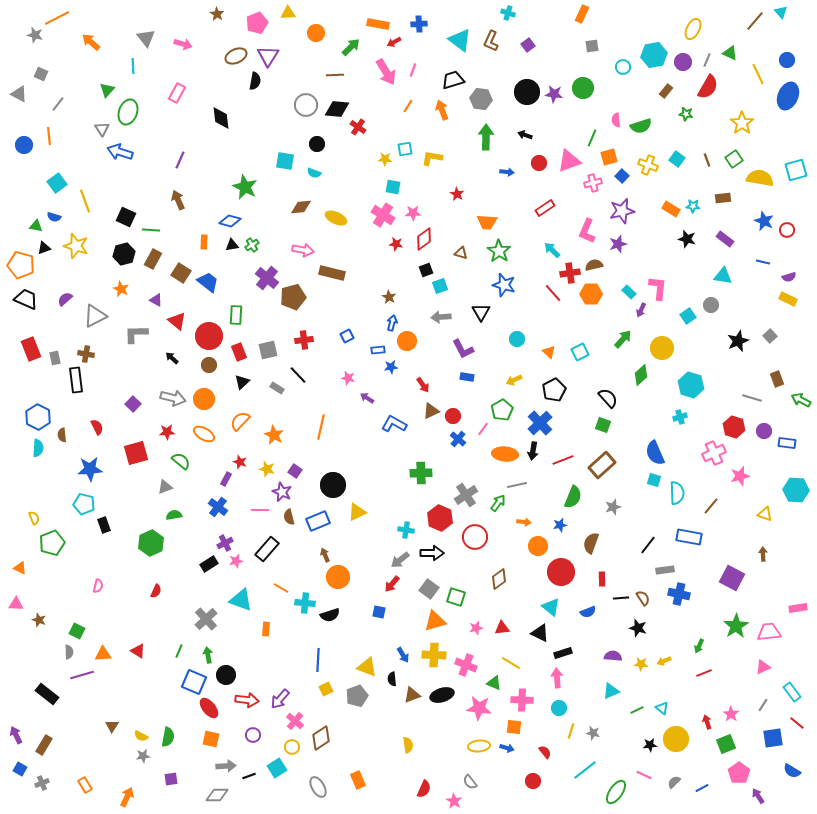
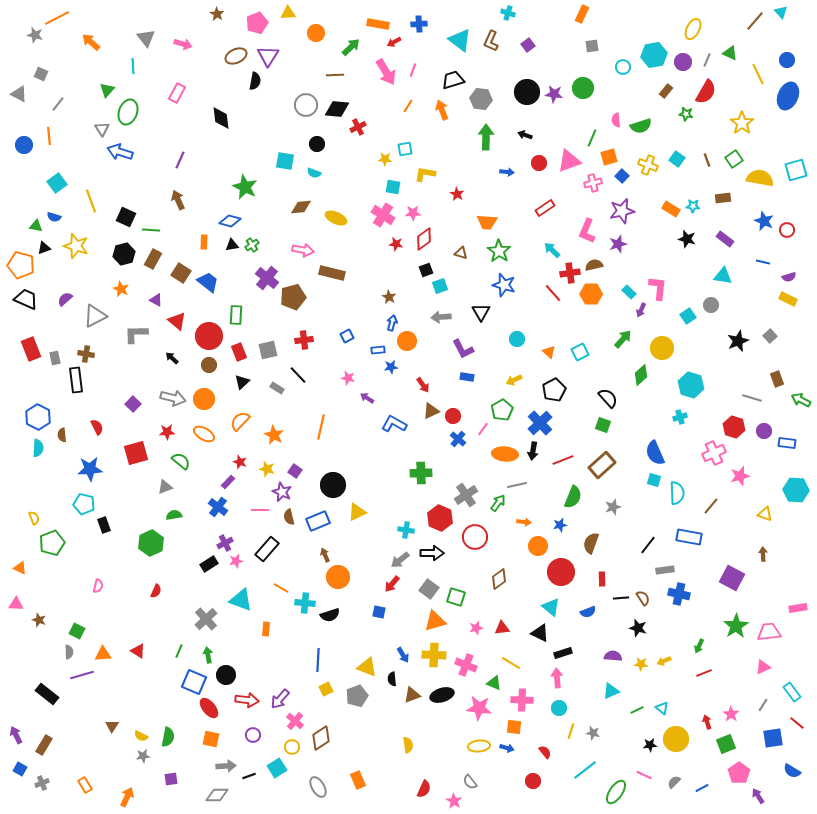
red semicircle at (708, 87): moved 2 px left, 5 px down
red cross at (358, 127): rotated 28 degrees clockwise
yellow L-shape at (432, 158): moved 7 px left, 16 px down
yellow line at (85, 201): moved 6 px right
purple rectangle at (226, 479): moved 2 px right, 3 px down; rotated 16 degrees clockwise
